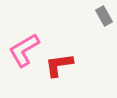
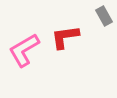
red L-shape: moved 6 px right, 28 px up
